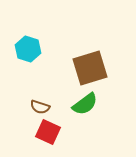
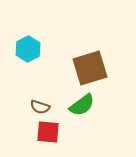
cyan hexagon: rotated 15 degrees clockwise
green semicircle: moved 3 px left, 1 px down
red square: rotated 20 degrees counterclockwise
